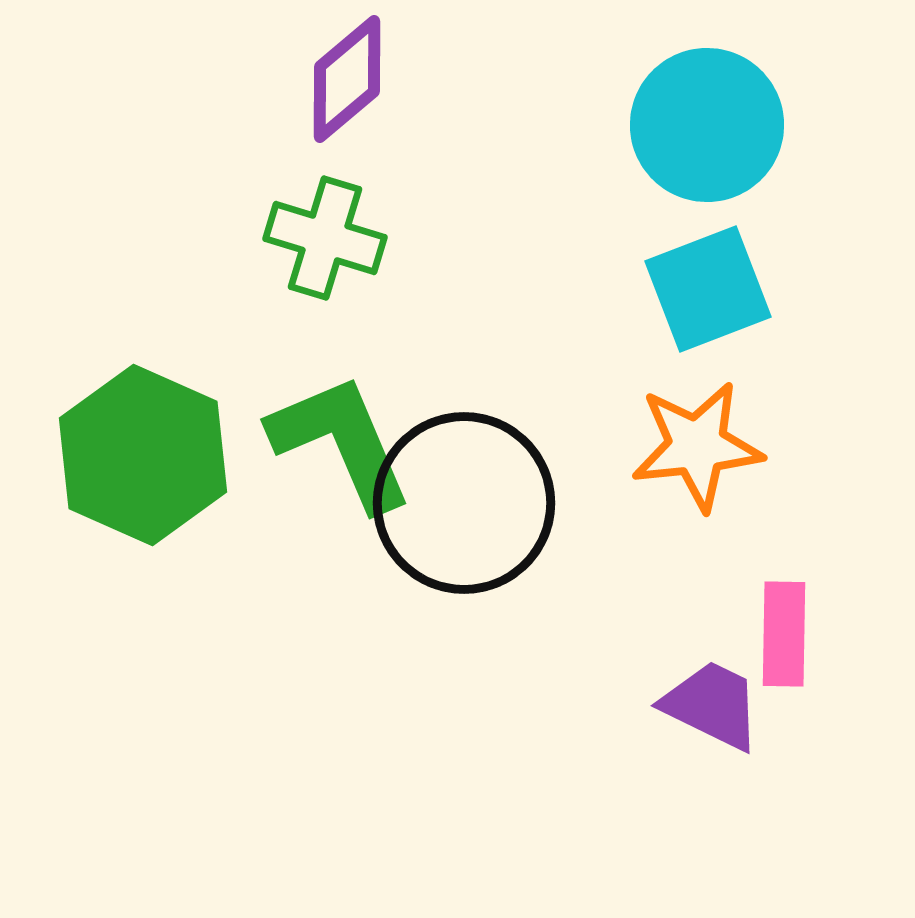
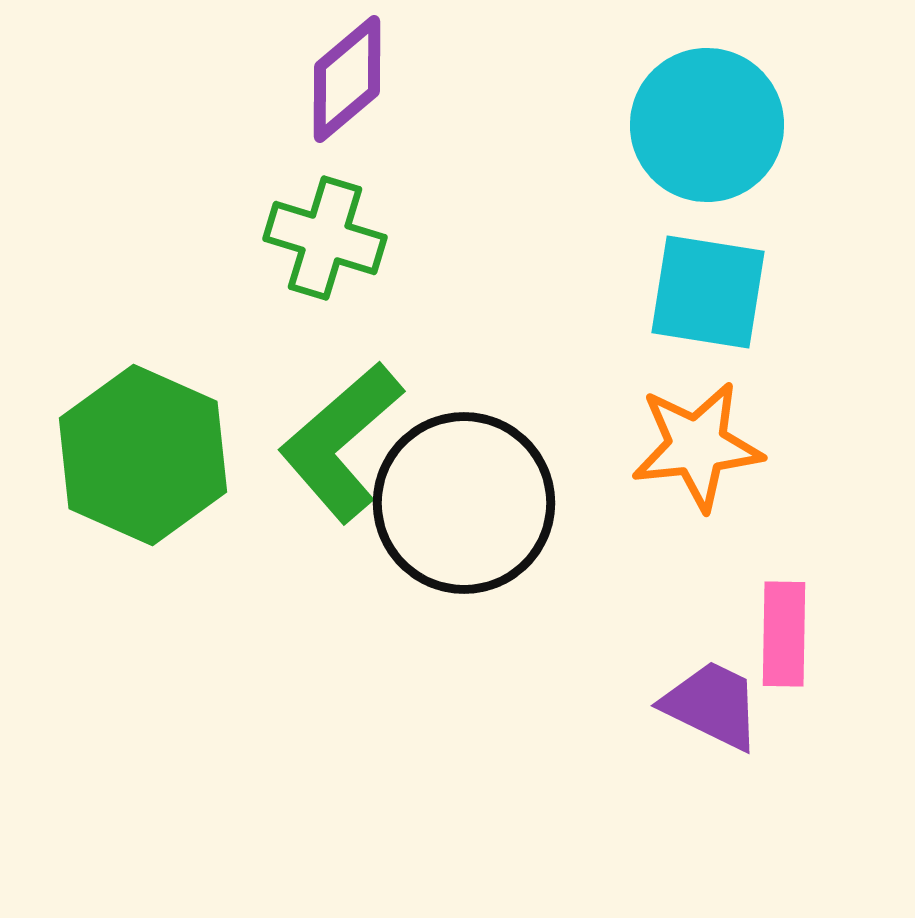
cyan square: moved 3 px down; rotated 30 degrees clockwise
green L-shape: rotated 108 degrees counterclockwise
